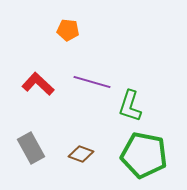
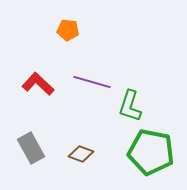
green pentagon: moved 7 px right, 3 px up
